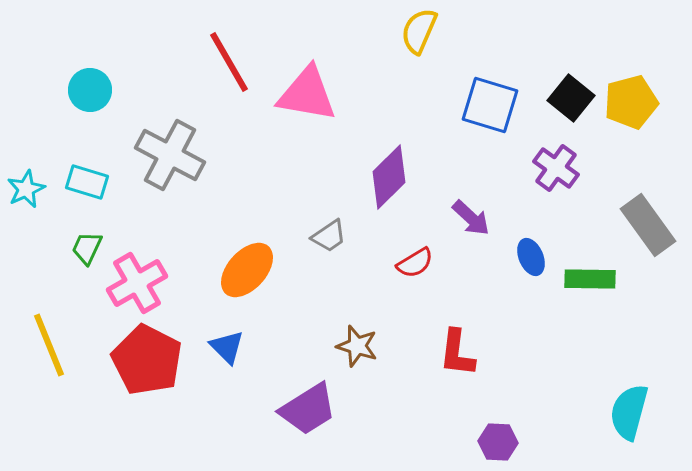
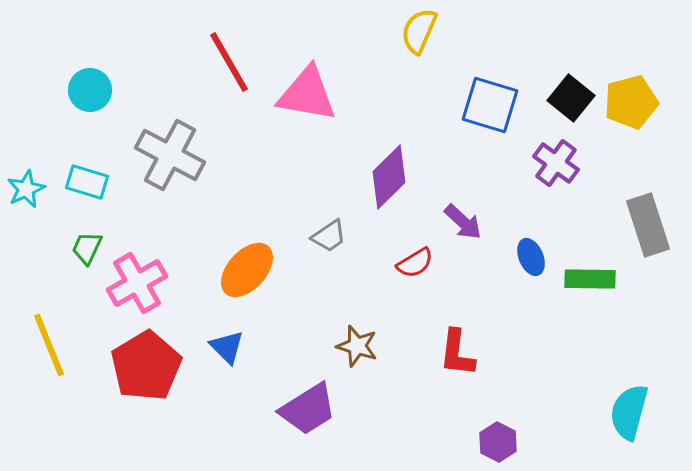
purple cross: moved 5 px up
purple arrow: moved 8 px left, 4 px down
gray rectangle: rotated 18 degrees clockwise
red pentagon: moved 1 px left, 6 px down; rotated 14 degrees clockwise
purple hexagon: rotated 24 degrees clockwise
